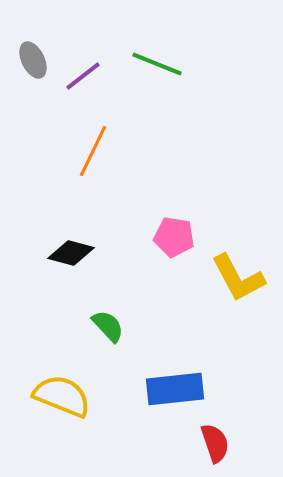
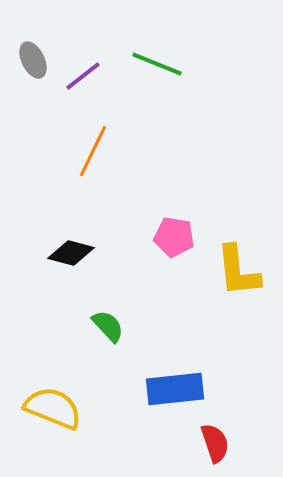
yellow L-shape: moved 7 px up; rotated 22 degrees clockwise
yellow semicircle: moved 9 px left, 12 px down
